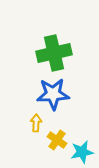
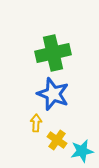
green cross: moved 1 px left
blue star: rotated 24 degrees clockwise
cyan star: moved 1 px up
